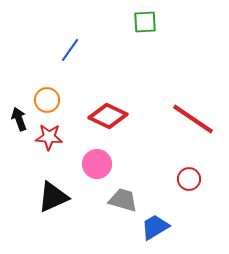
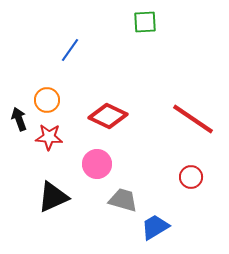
red circle: moved 2 px right, 2 px up
